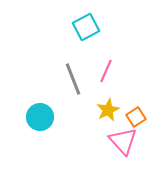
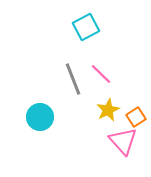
pink line: moved 5 px left, 3 px down; rotated 70 degrees counterclockwise
